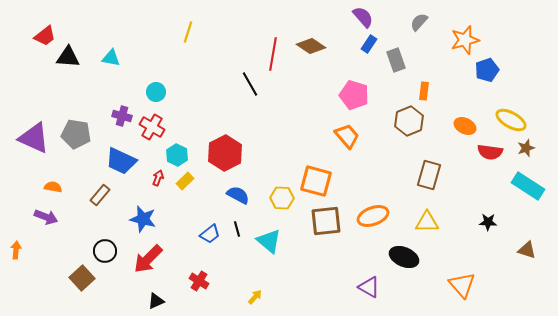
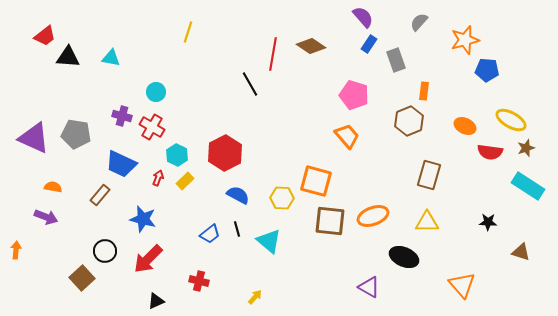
blue pentagon at (487, 70): rotated 25 degrees clockwise
blue trapezoid at (121, 161): moved 3 px down
brown square at (326, 221): moved 4 px right; rotated 12 degrees clockwise
brown triangle at (527, 250): moved 6 px left, 2 px down
red cross at (199, 281): rotated 18 degrees counterclockwise
